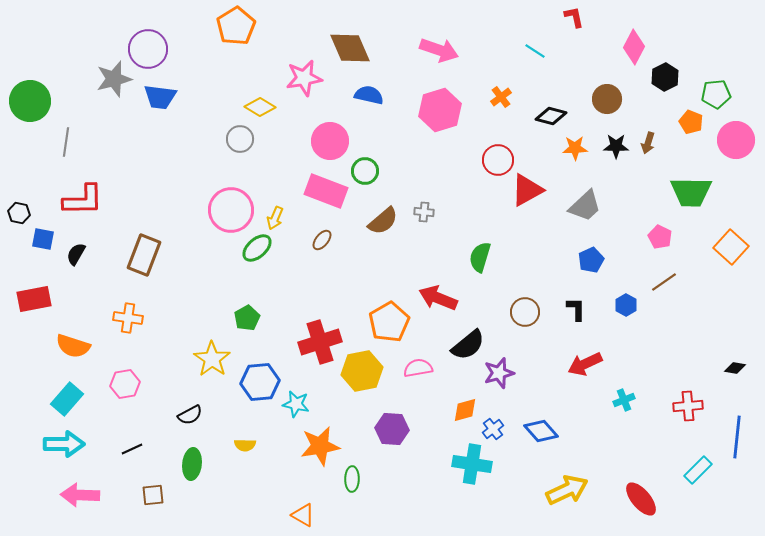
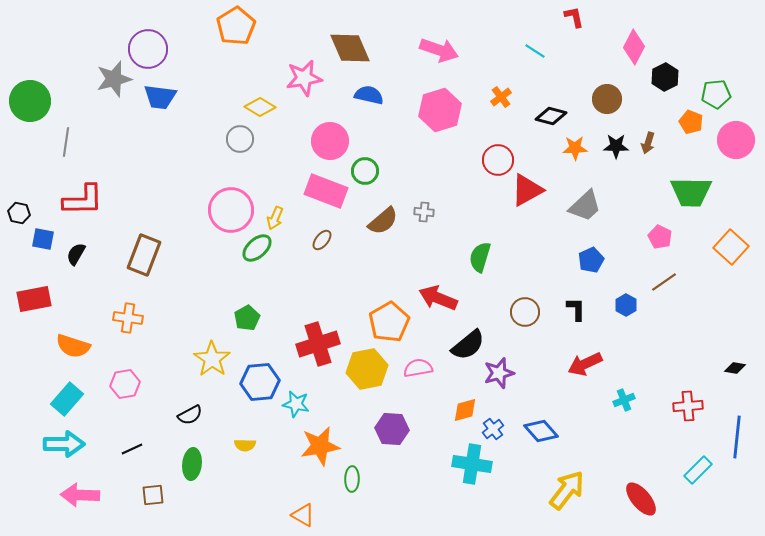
red cross at (320, 342): moved 2 px left, 2 px down
yellow hexagon at (362, 371): moved 5 px right, 2 px up
yellow arrow at (567, 490): rotated 27 degrees counterclockwise
